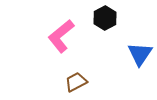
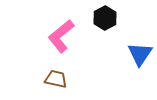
brown trapezoid: moved 20 px left, 3 px up; rotated 40 degrees clockwise
